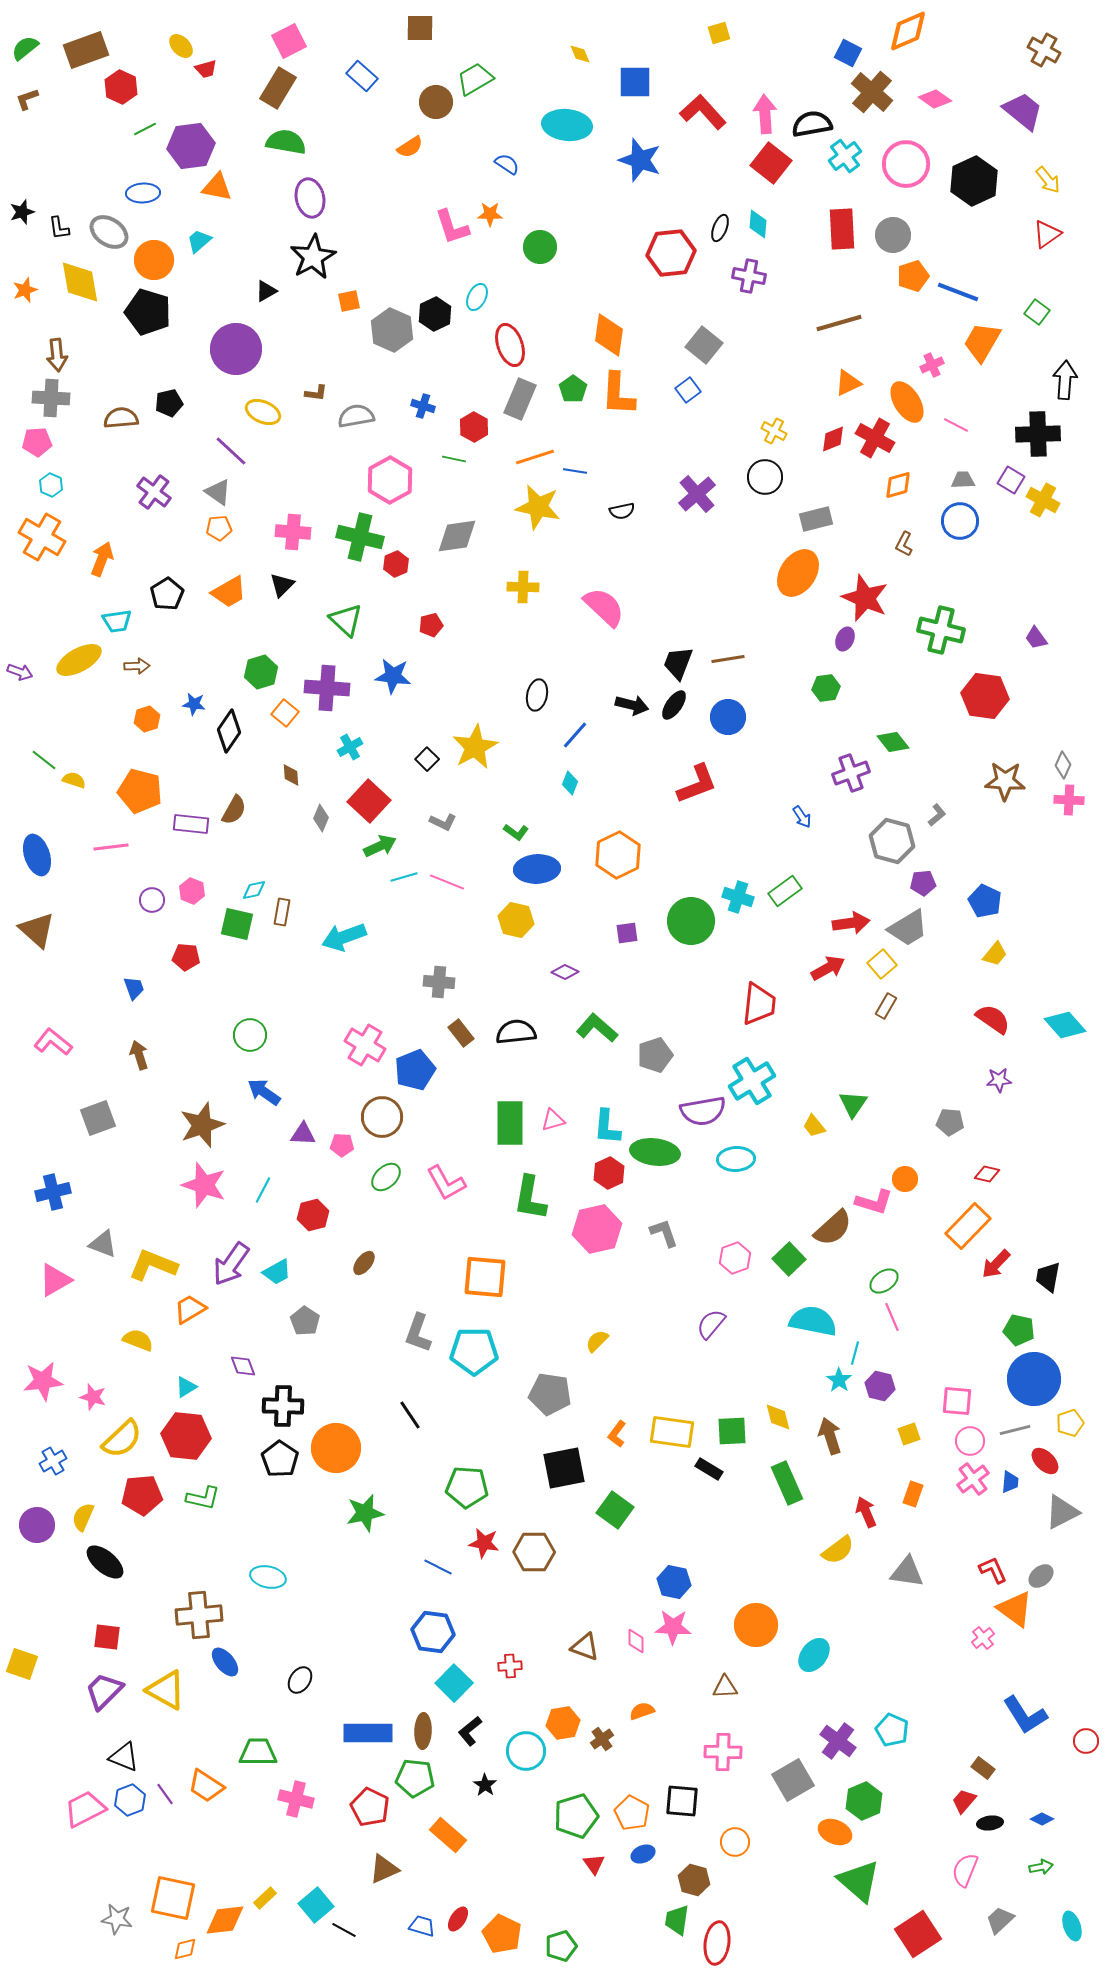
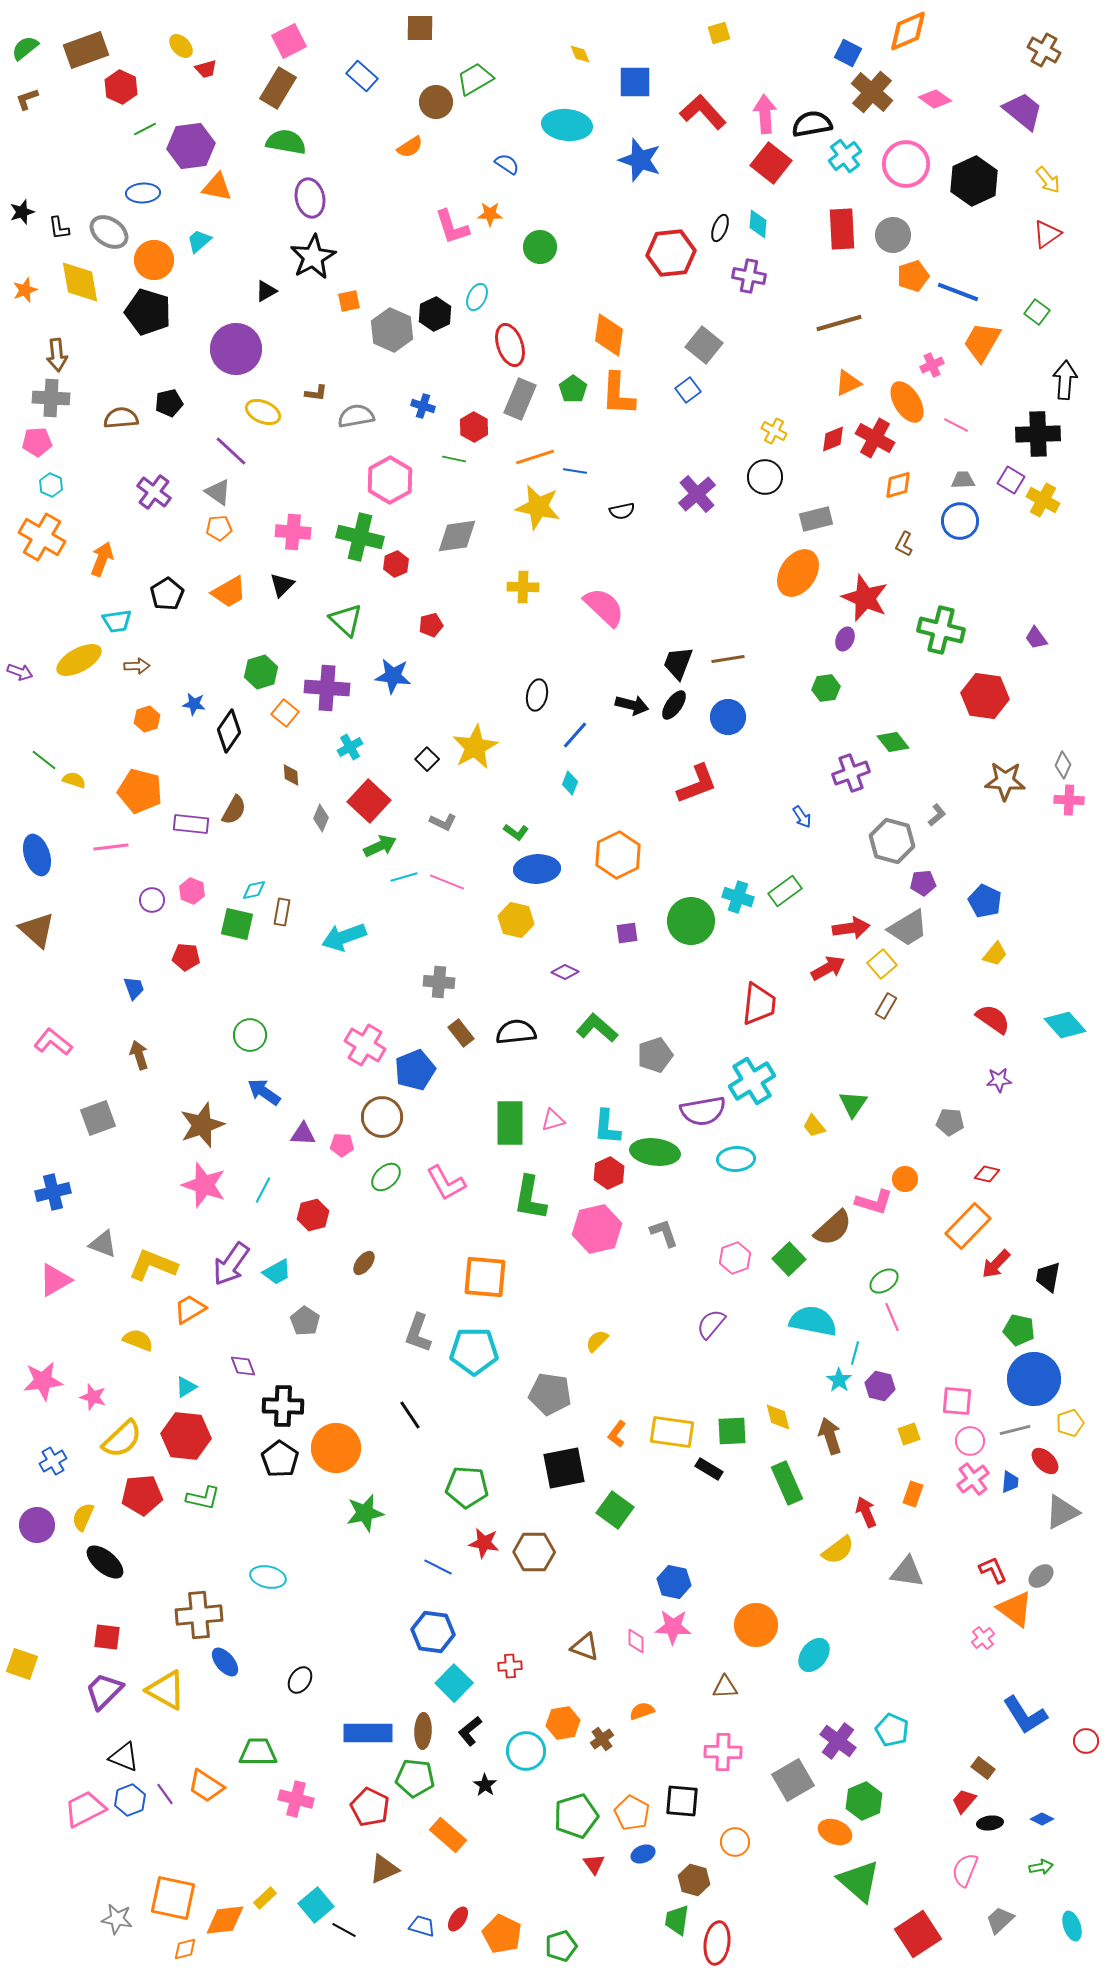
red arrow at (851, 923): moved 5 px down
